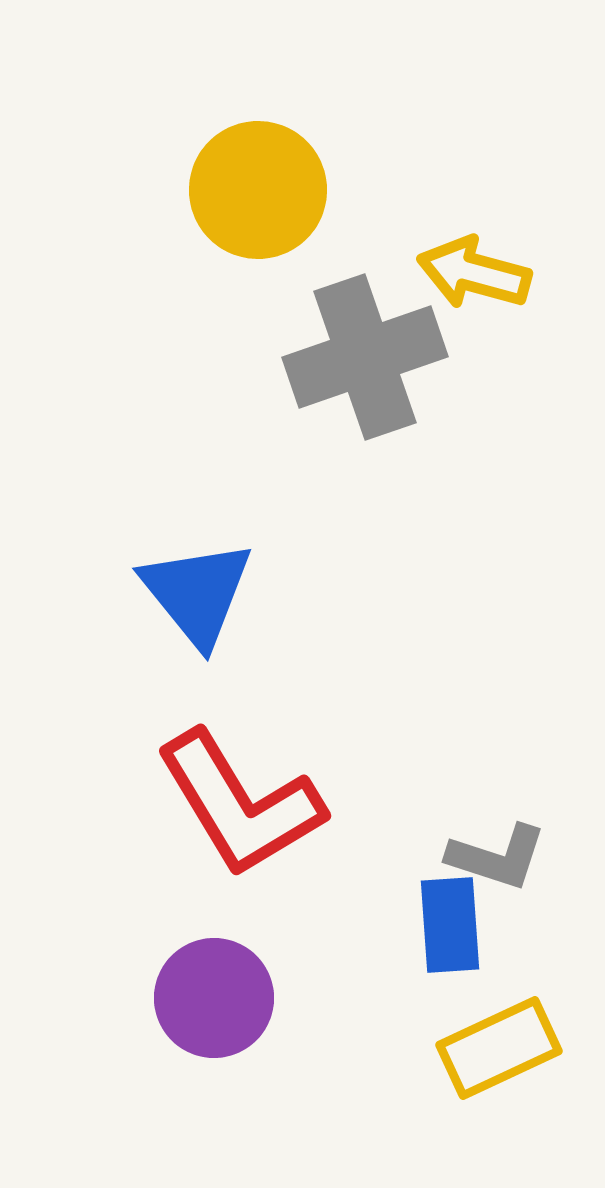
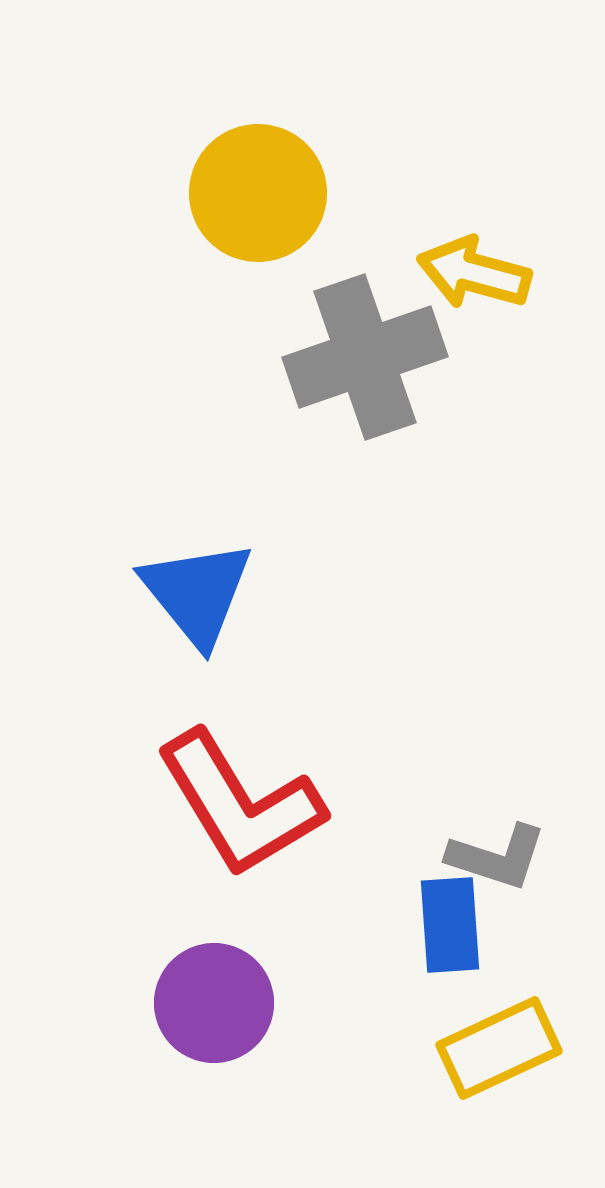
yellow circle: moved 3 px down
purple circle: moved 5 px down
